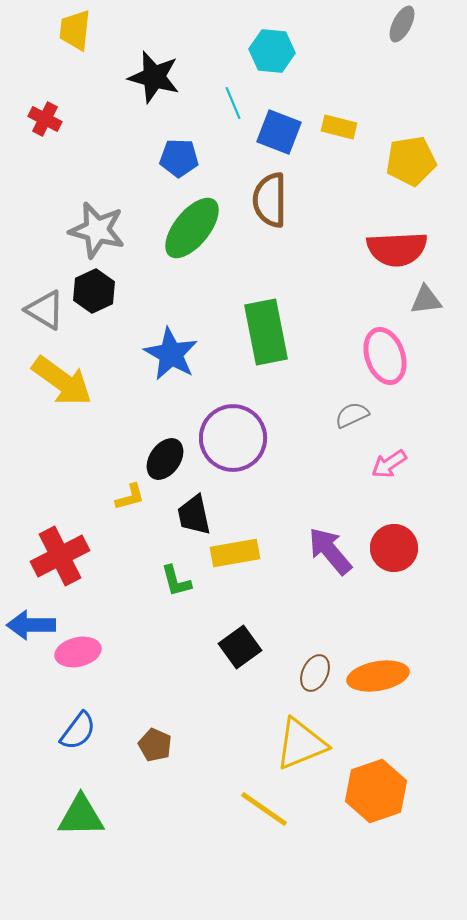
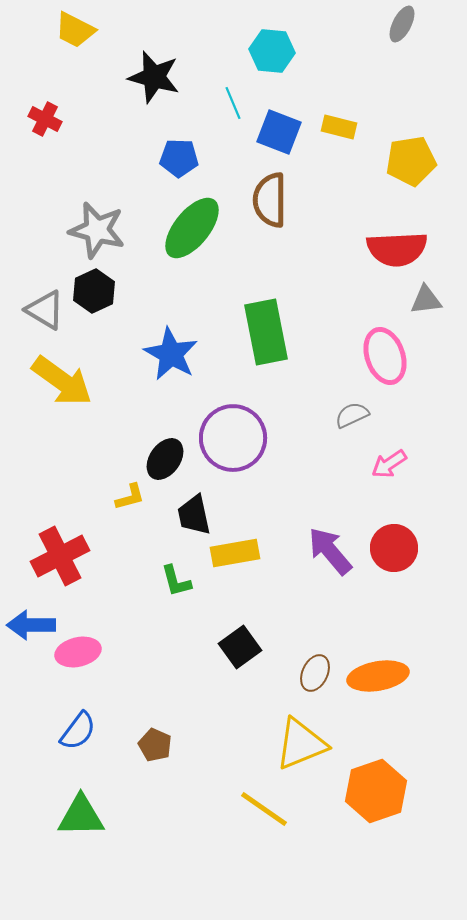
yellow trapezoid at (75, 30): rotated 69 degrees counterclockwise
